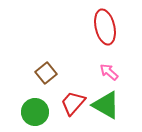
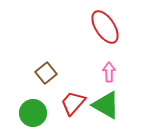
red ellipse: rotated 20 degrees counterclockwise
pink arrow: rotated 48 degrees clockwise
green circle: moved 2 px left, 1 px down
